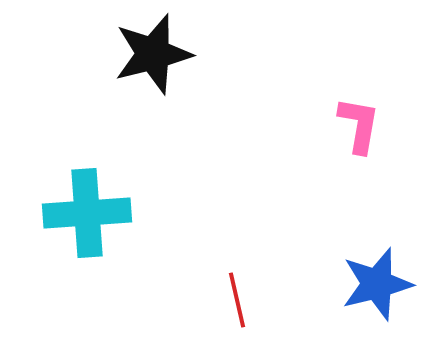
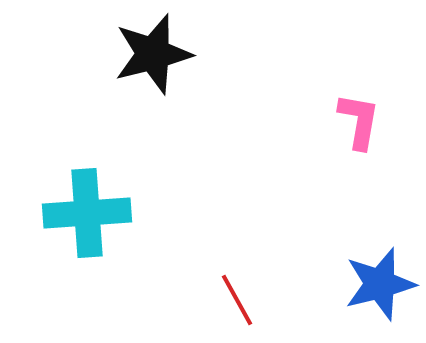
pink L-shape: moved 4 px up
blue star: moved 3 px right
red line: rotated 16 degrees counterclockwise
